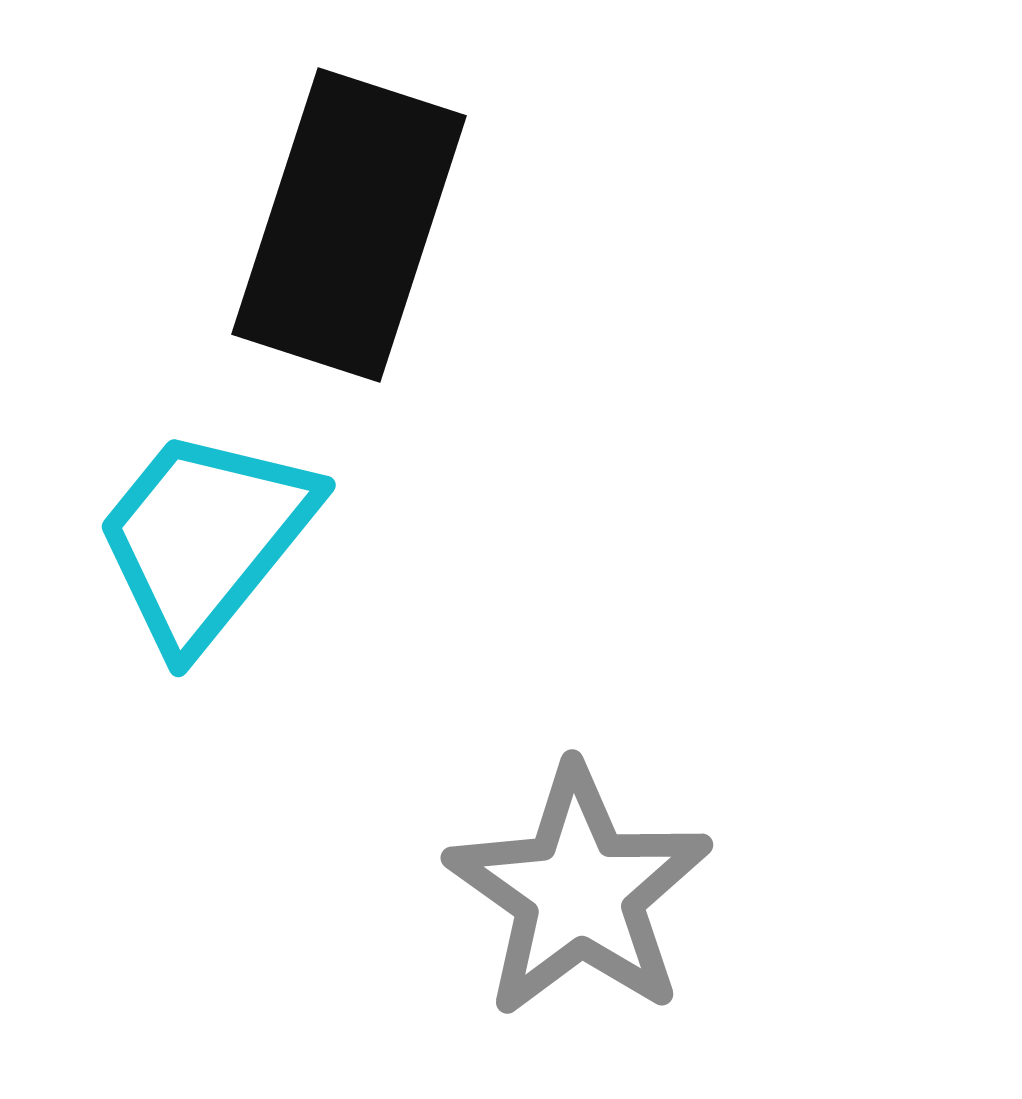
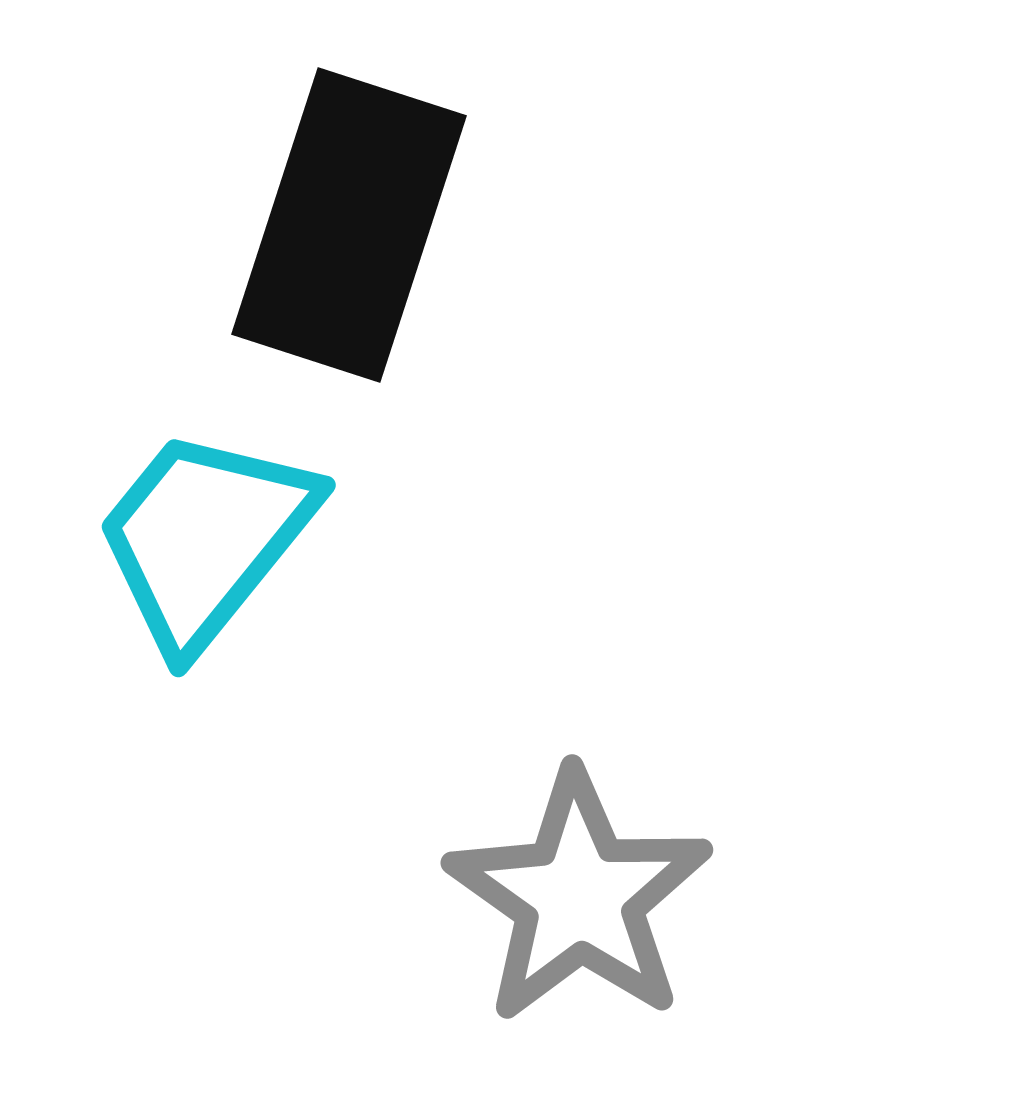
gray star: moved 5 px down
